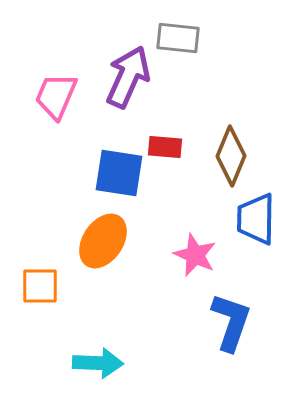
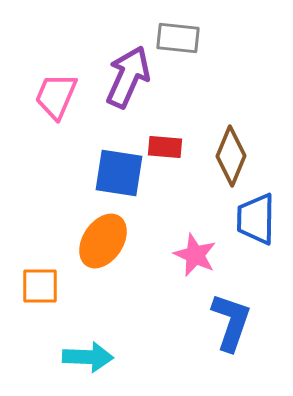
cyan arrow: moved 10 px left, 6 px up
